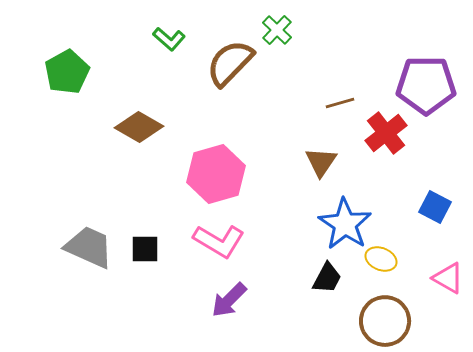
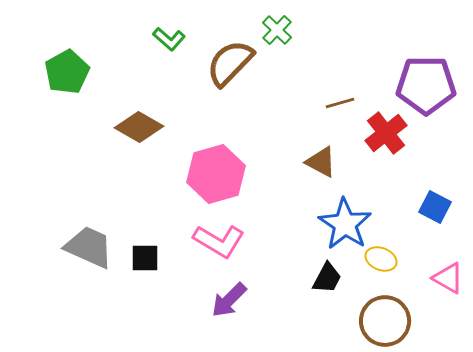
brown triangle: rotated 36 degrees counterclockwise
black square: moved 9 px down
